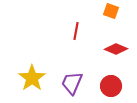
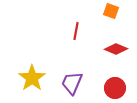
red circle: moved 4 px right, 2 px down
